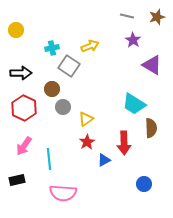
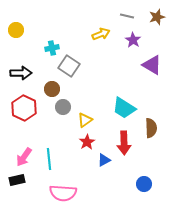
yellow arrow: moved 11 px right, 12 px up
cyan trapezoid: moved 10 px left, 4 px down
yellow triangle: moved 1 px left, 1 px down
pink arrow: moved 11 px down
